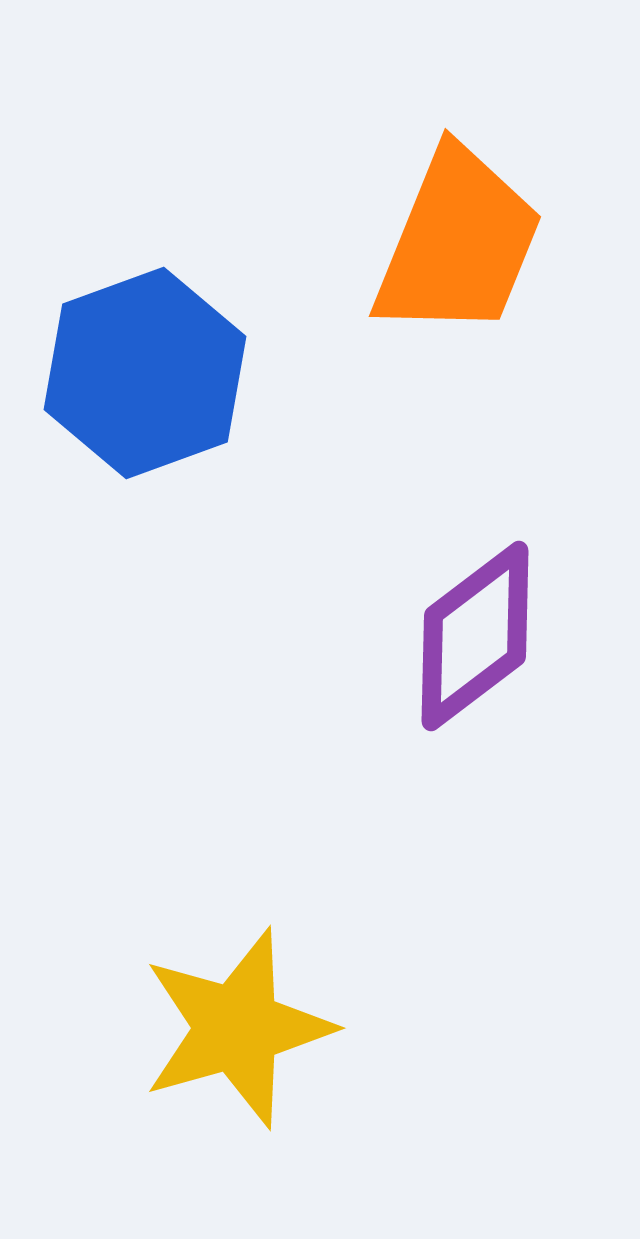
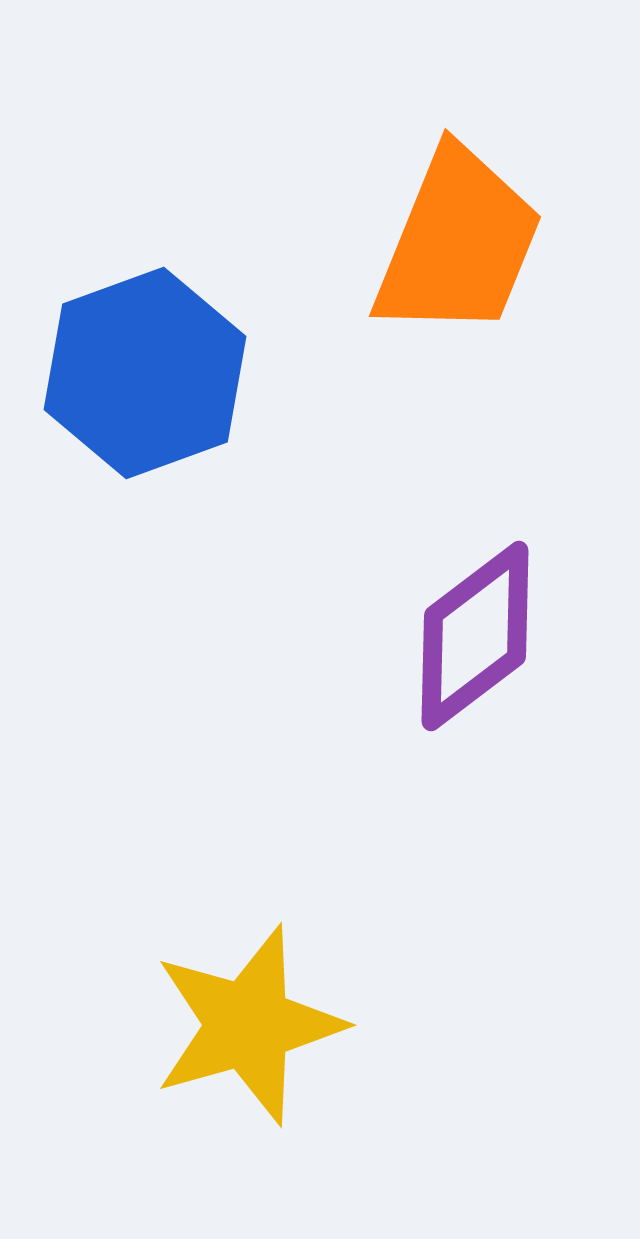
yellow star: moved 11 px right, 3 px up
